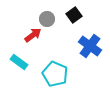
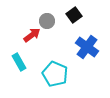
gray circle: moved 2 px down
red arrow: moved 1 px left
blue cross: moved 3 px left, 1 px down
cyan rectangle: rotated 24 degrees clockwise
